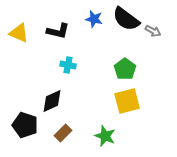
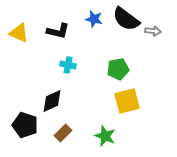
gray arrow: rotated 21 degrees counterclockwise
green pentagon: moved 7 px left; rotated 25 degrees clockwise
